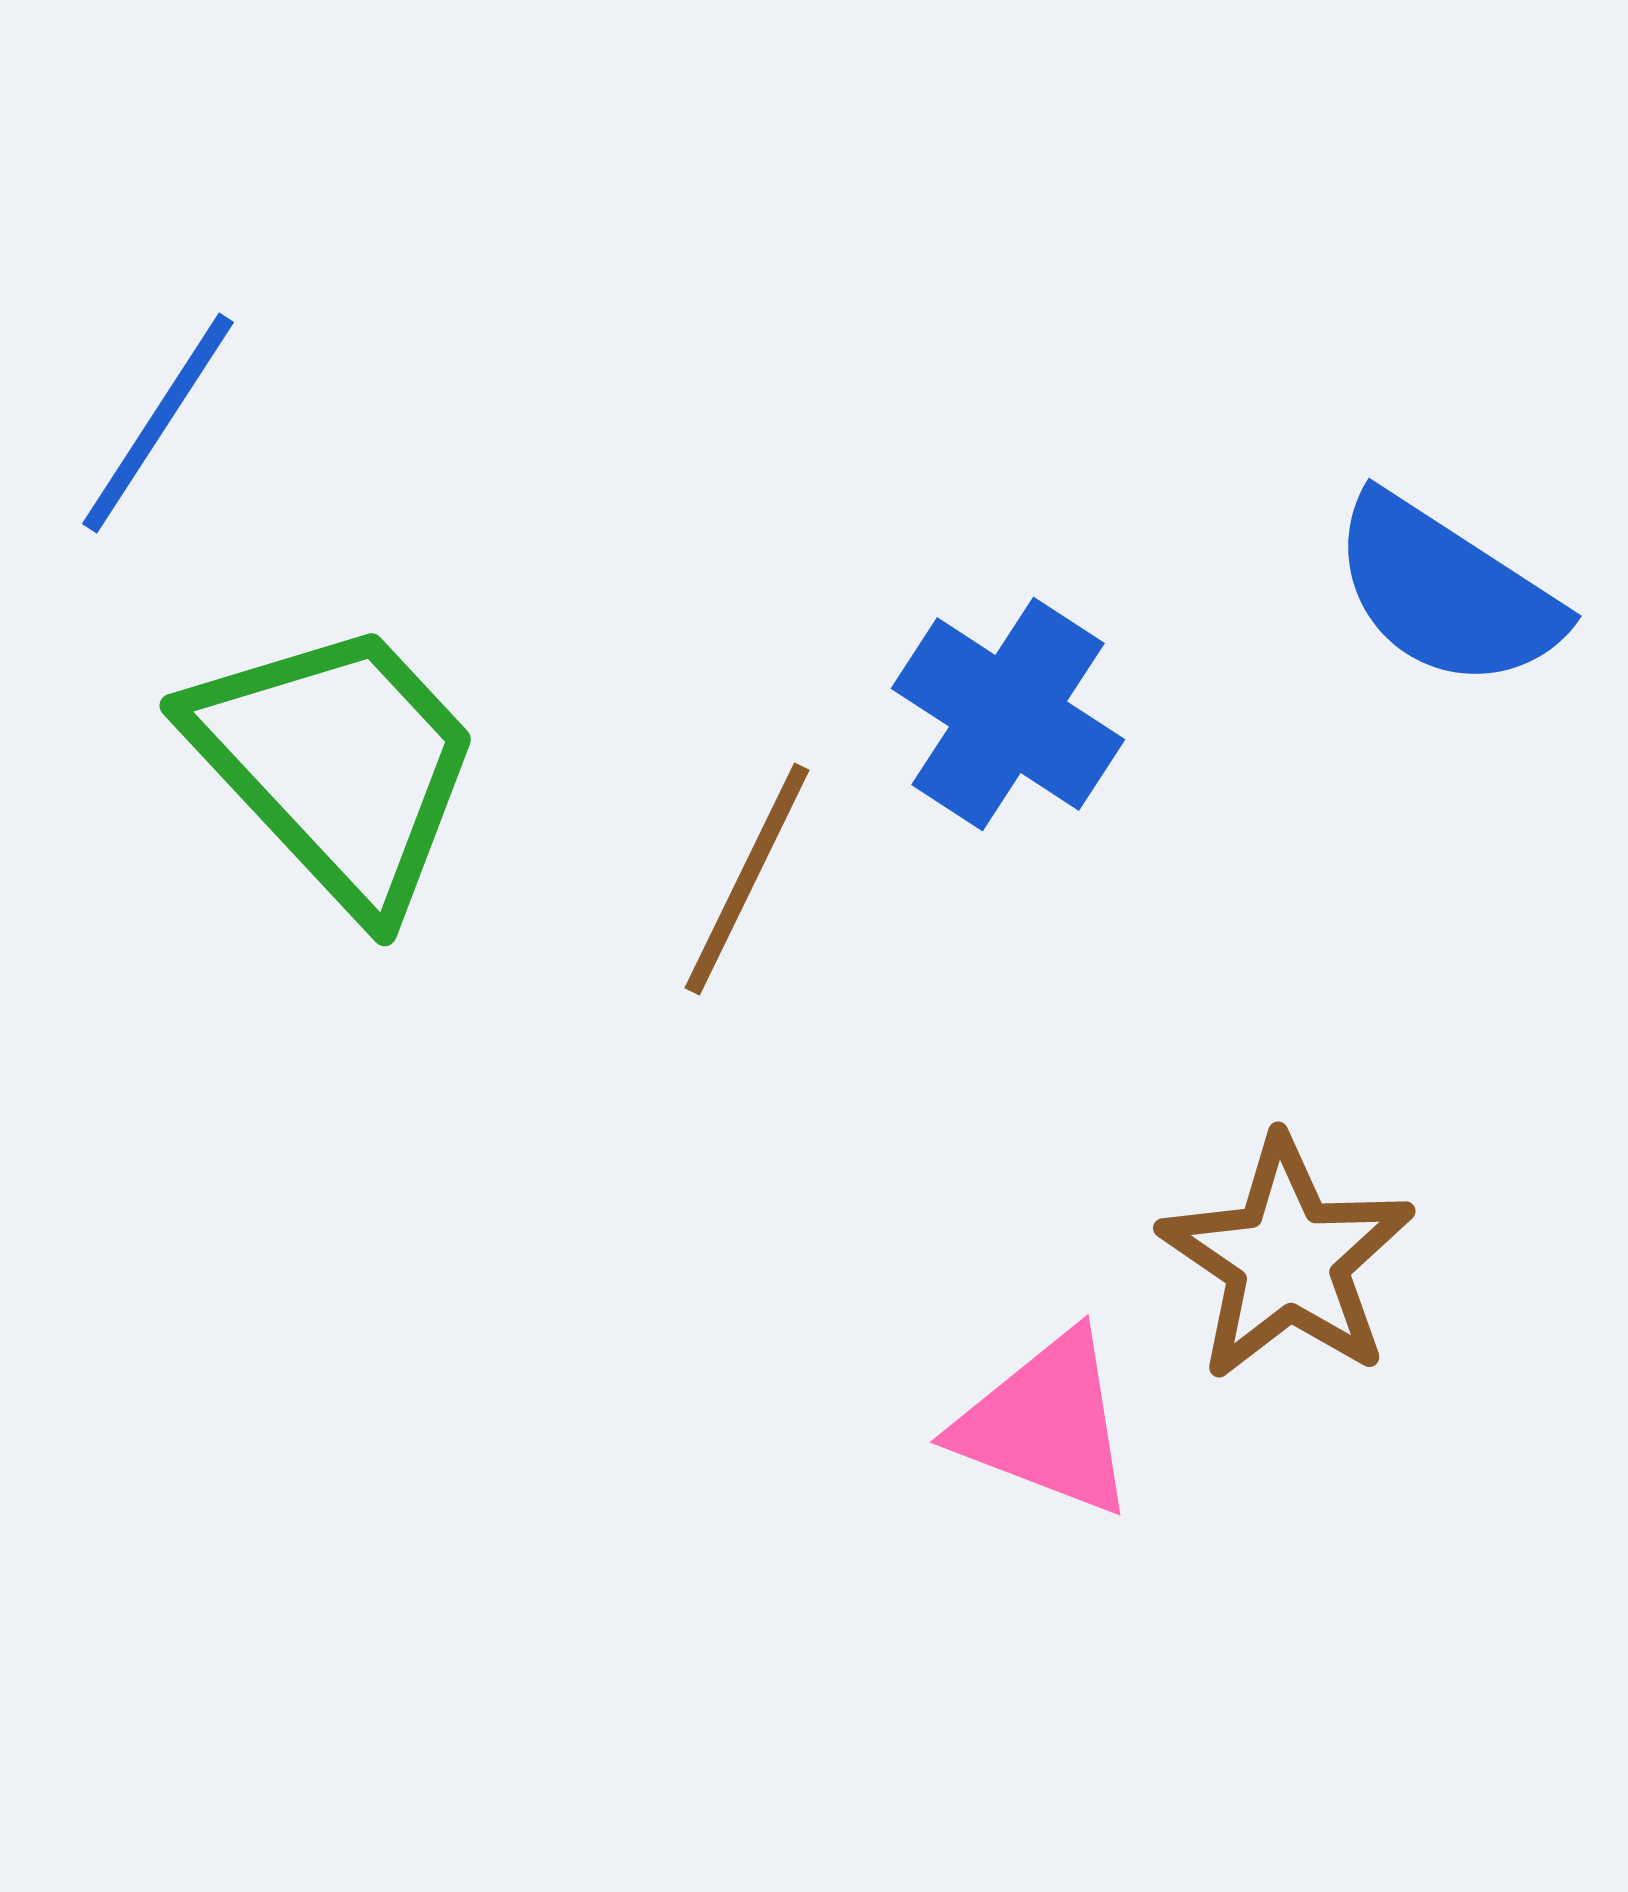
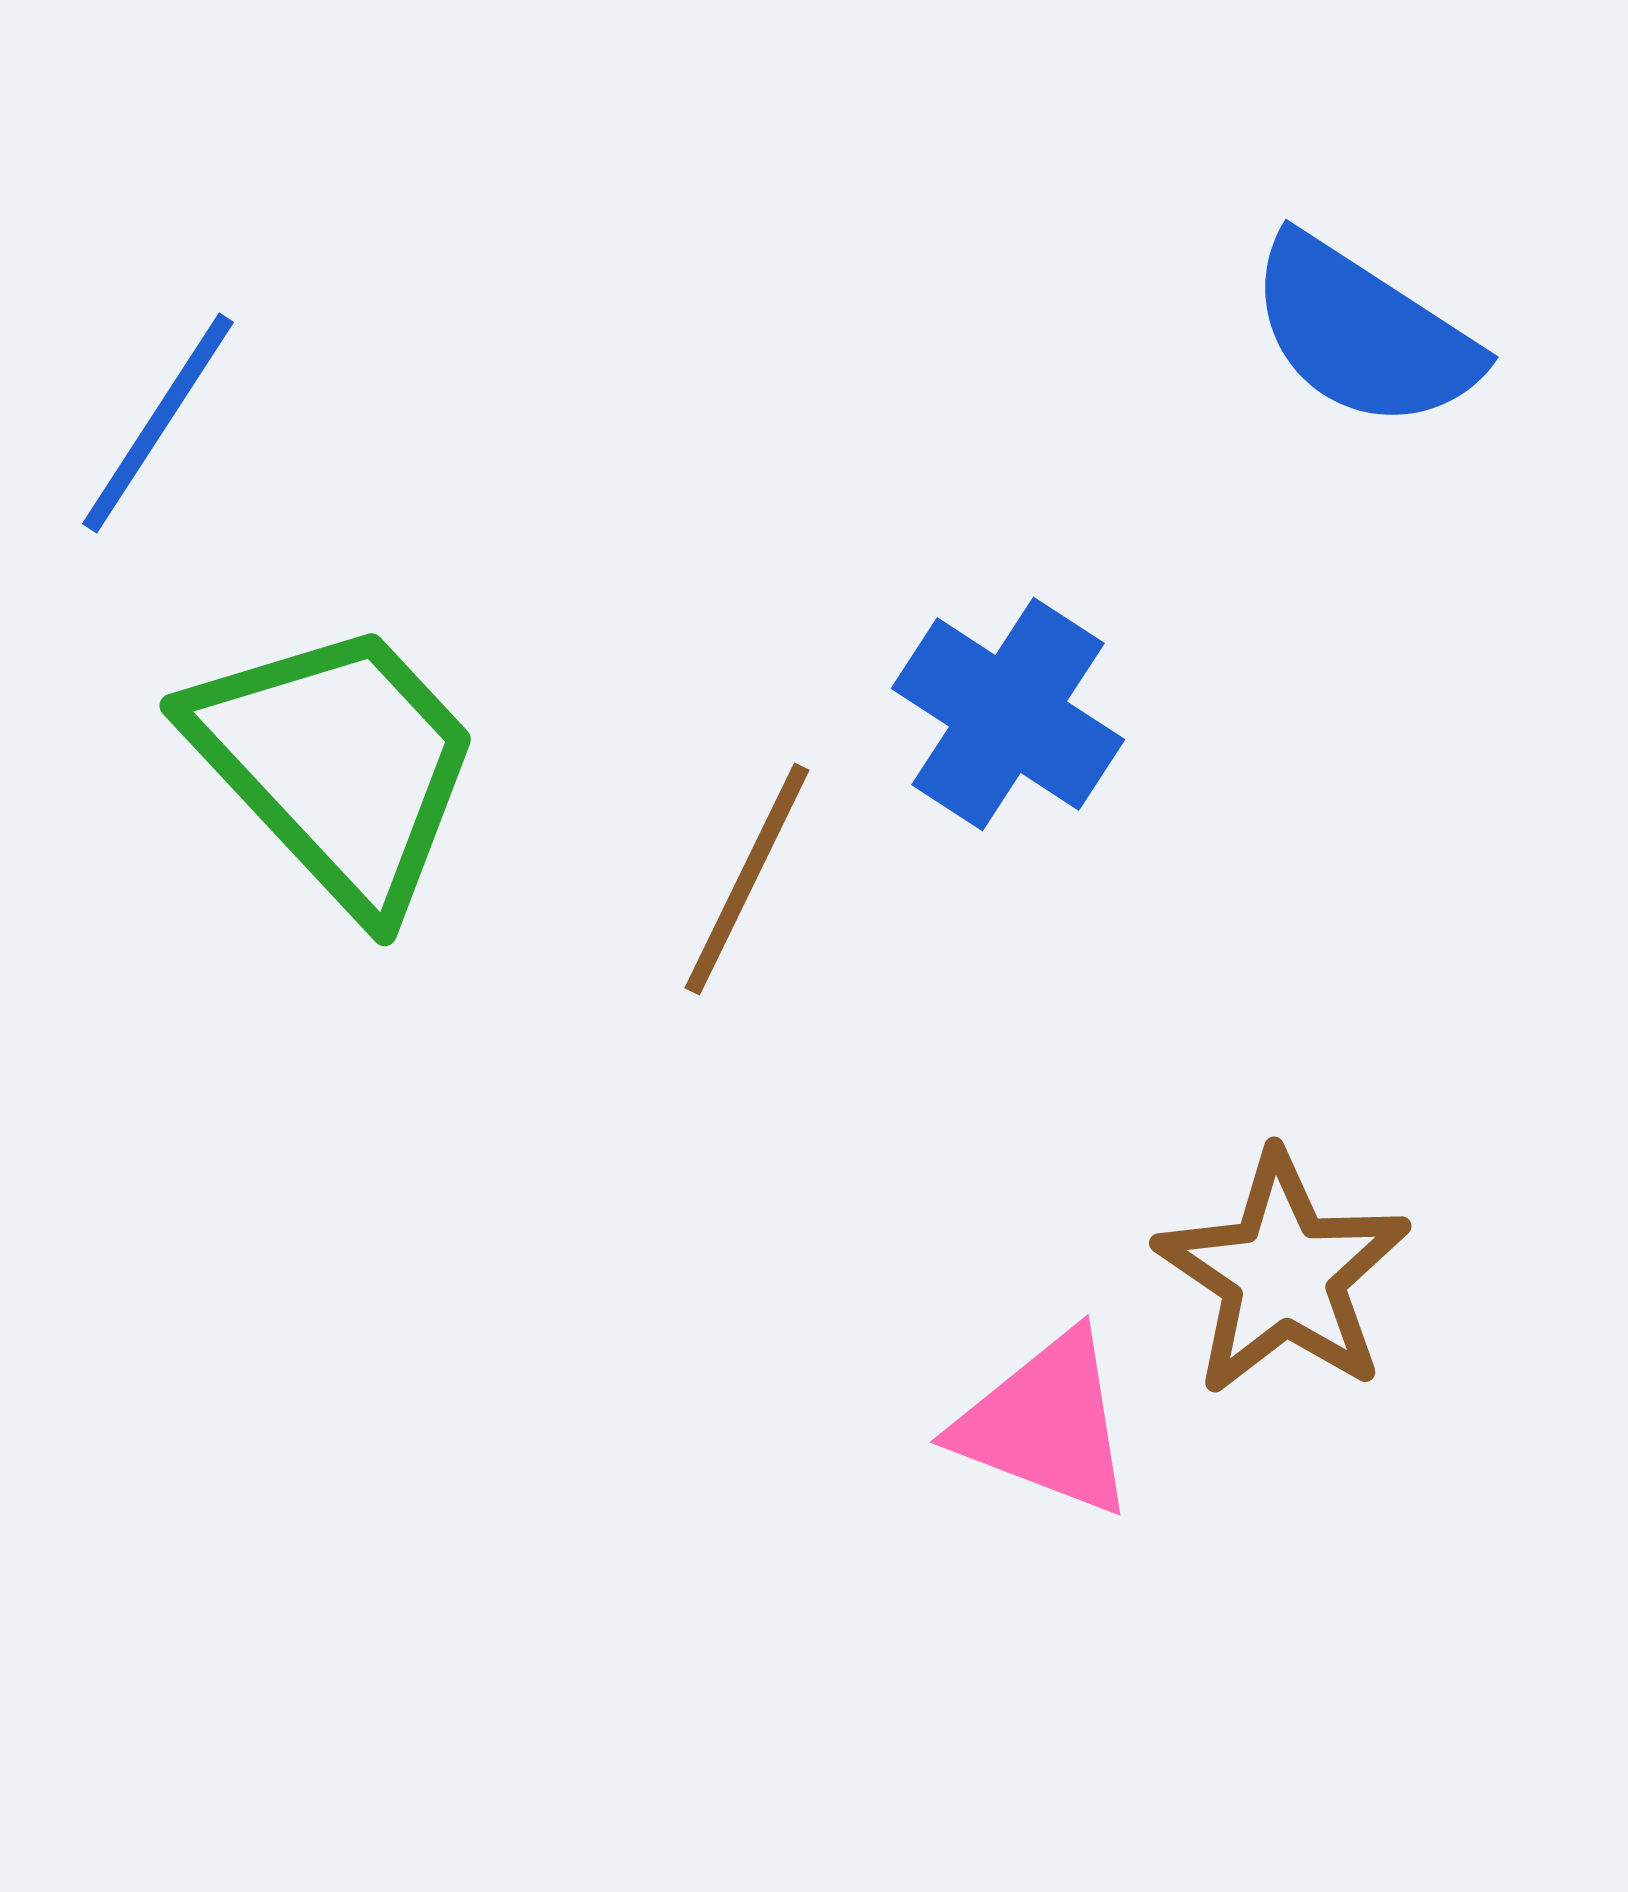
blue semicircle: moved 83 px left, 259 px up
brown star: moved 4 px left, 15 px down
